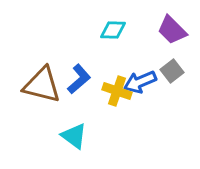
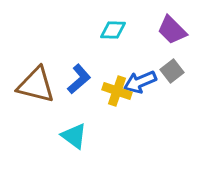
brown triangle: moved 6 px left
